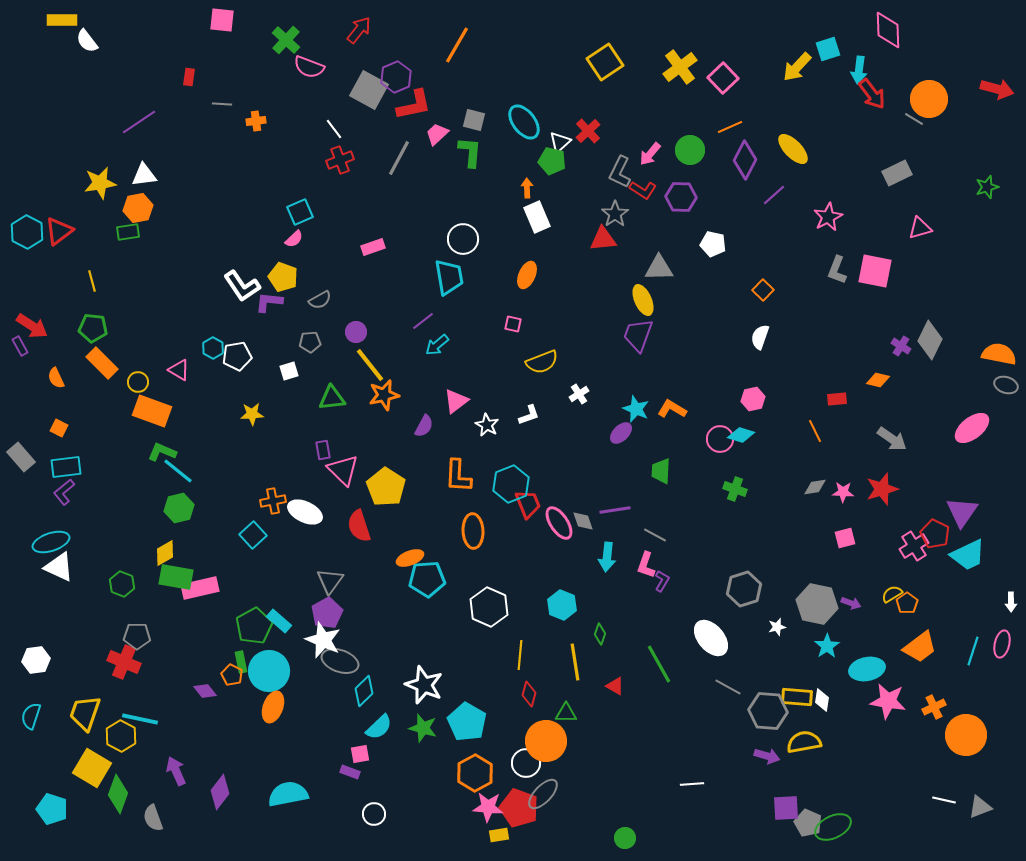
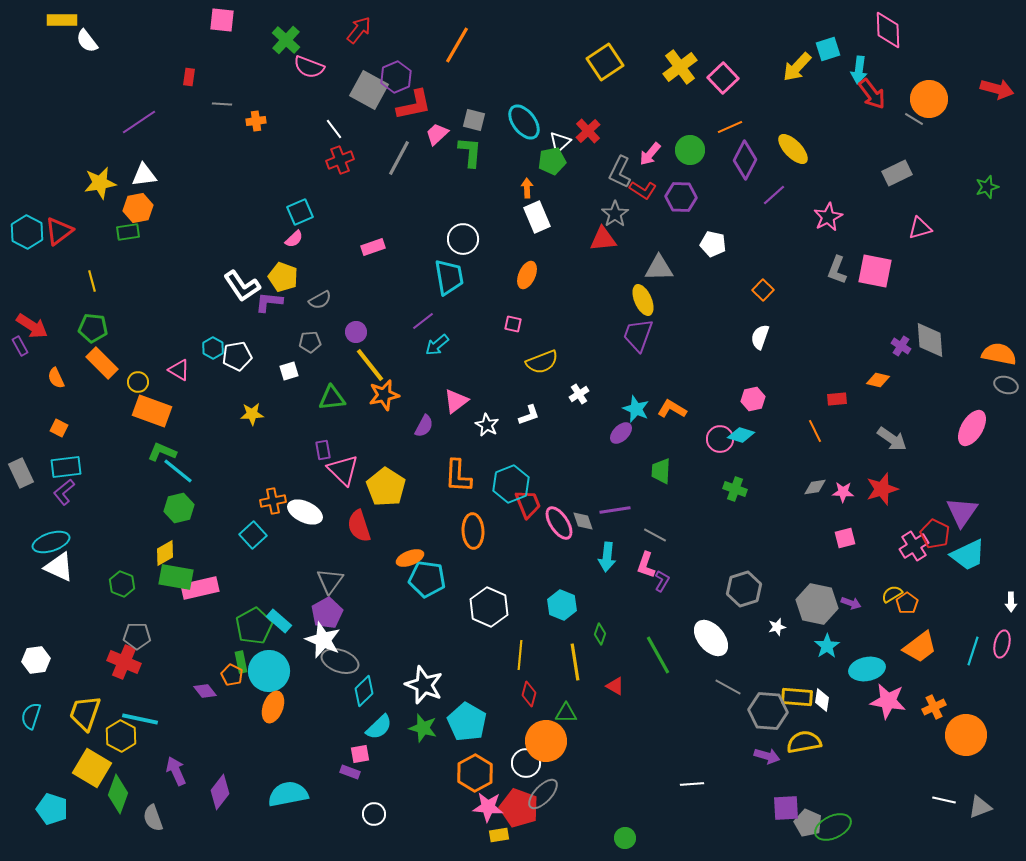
green pentagon at (552, 161): rotated 24 degrees counterclockwise
gray diamond at (930, 340): rotated 30 degrees counterclockwise
pink ellipse at (972, 428): rotated 21 degrees counterclockwise
gray rectangle at (21, 457): moved 16 px down; rotated 16 degrees clockwise
cyan pentagon at (427, 579): rotated 12 degrees clockwise
green line at (659, 664): moved 1 px left, 9 px up
